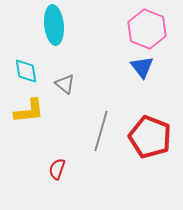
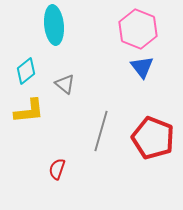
pink hexagon: moved 9 px left
cyan diamond: rotated 60 degrees clockwise
red pentagon: moved 3 px right, 1 px down
